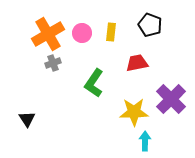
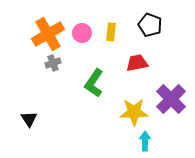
black triangle: moved 2 px right
